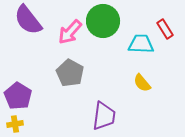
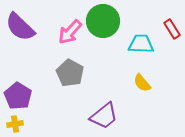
purple semicircle: moved 8 px left, 7 px down; rotated 8 degrees counterclockwise
red rectangle: moved 7 px right
purple trapezoid: rotated 44 degrees clockwise
